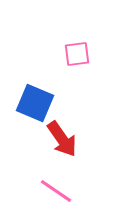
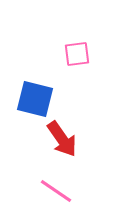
blue square: moved 4 px up; rotated 9 degrees counterclockwise
